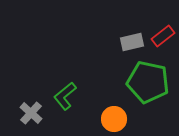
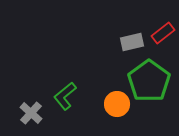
red rectangle: moved 3 px up
green pentagon: moved 1 px right, 1 px up; rotated 24 degrees clockwise
orange circle: moved 3 px right, 15 px up
